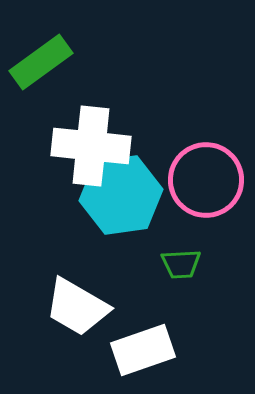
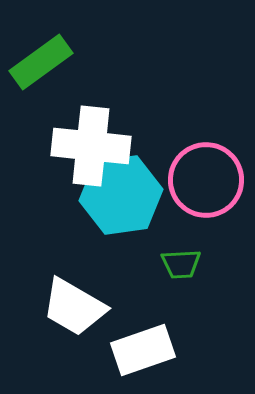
white trapezoid: moved 3 px left
